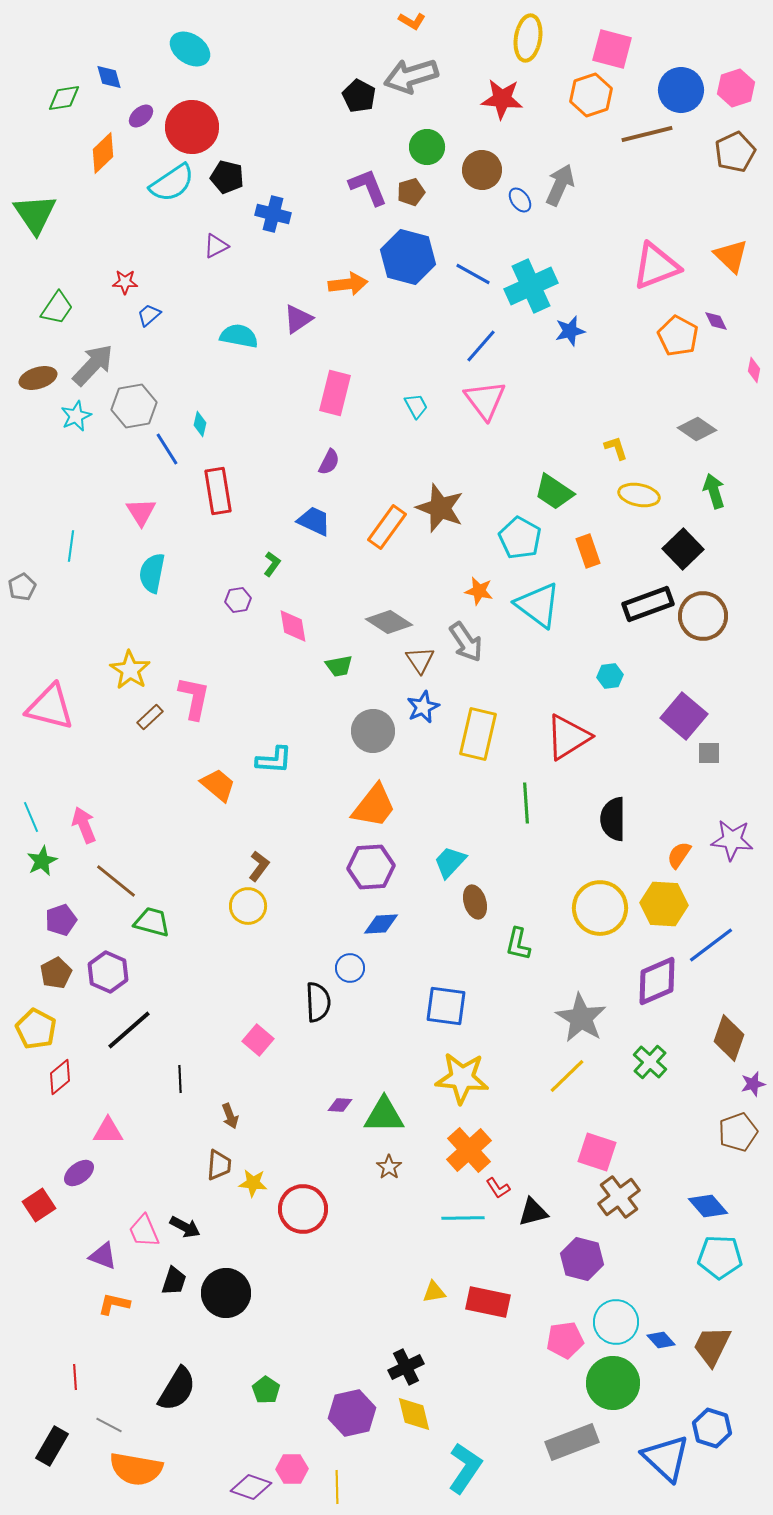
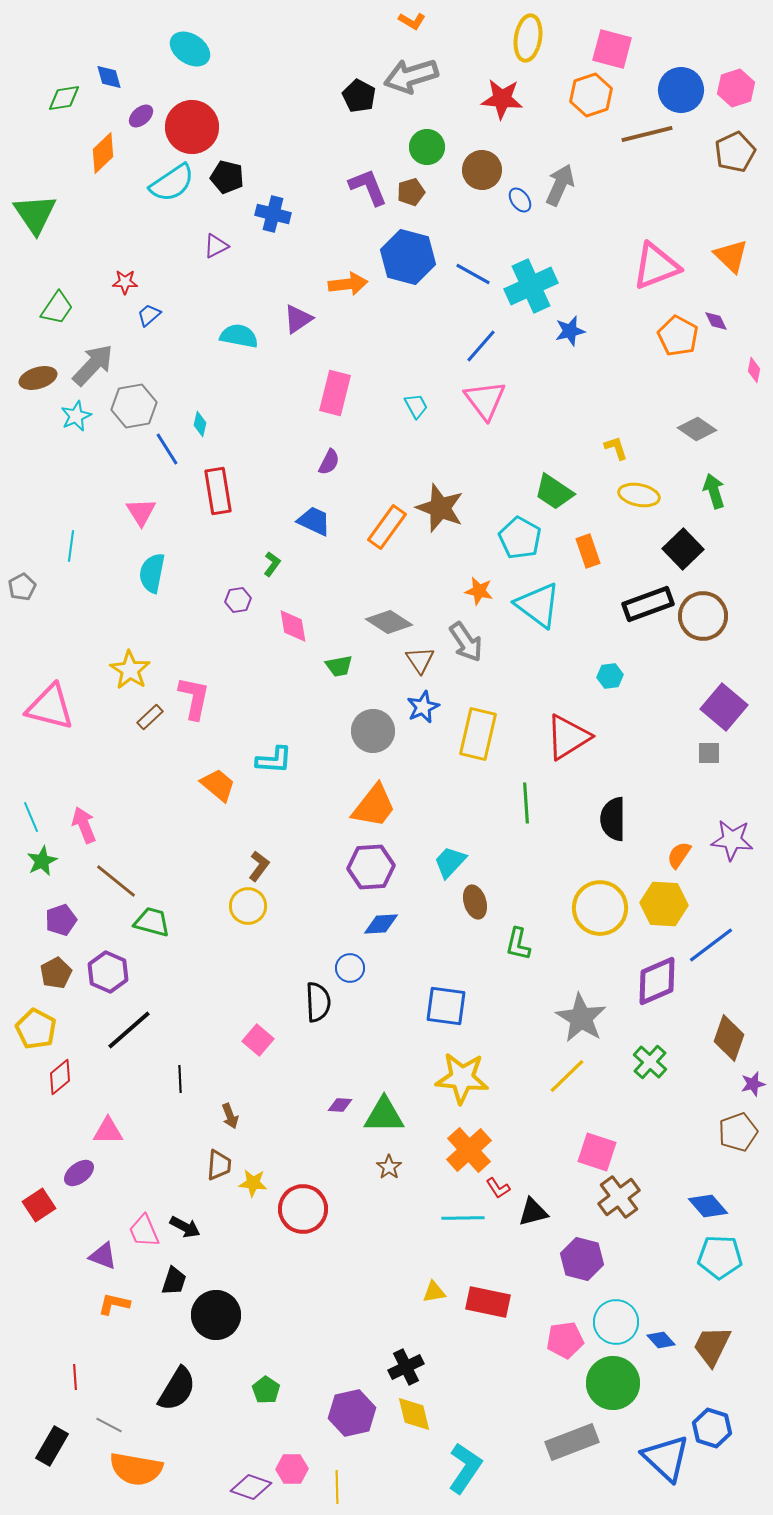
purple square at (684, 716): moved 40 px right, 9 px up
black circle at (226, 1293): moved 10 px left, 22 px down
